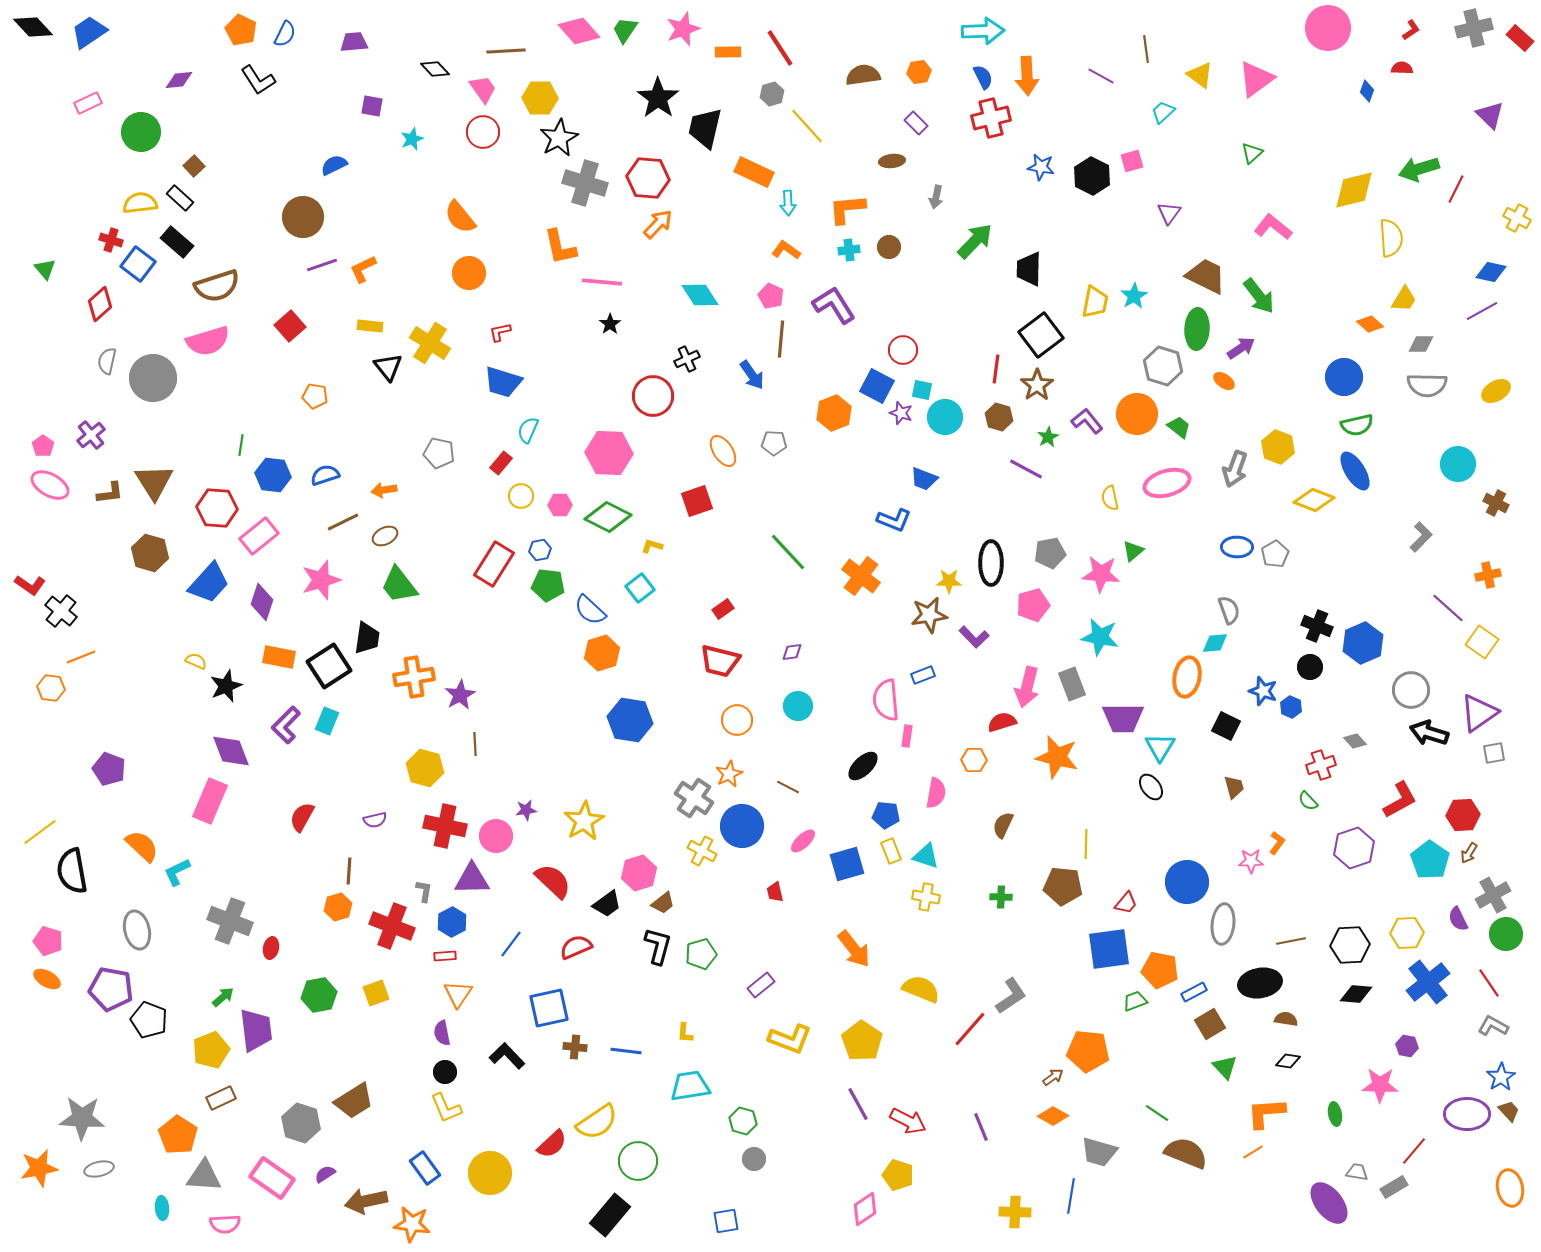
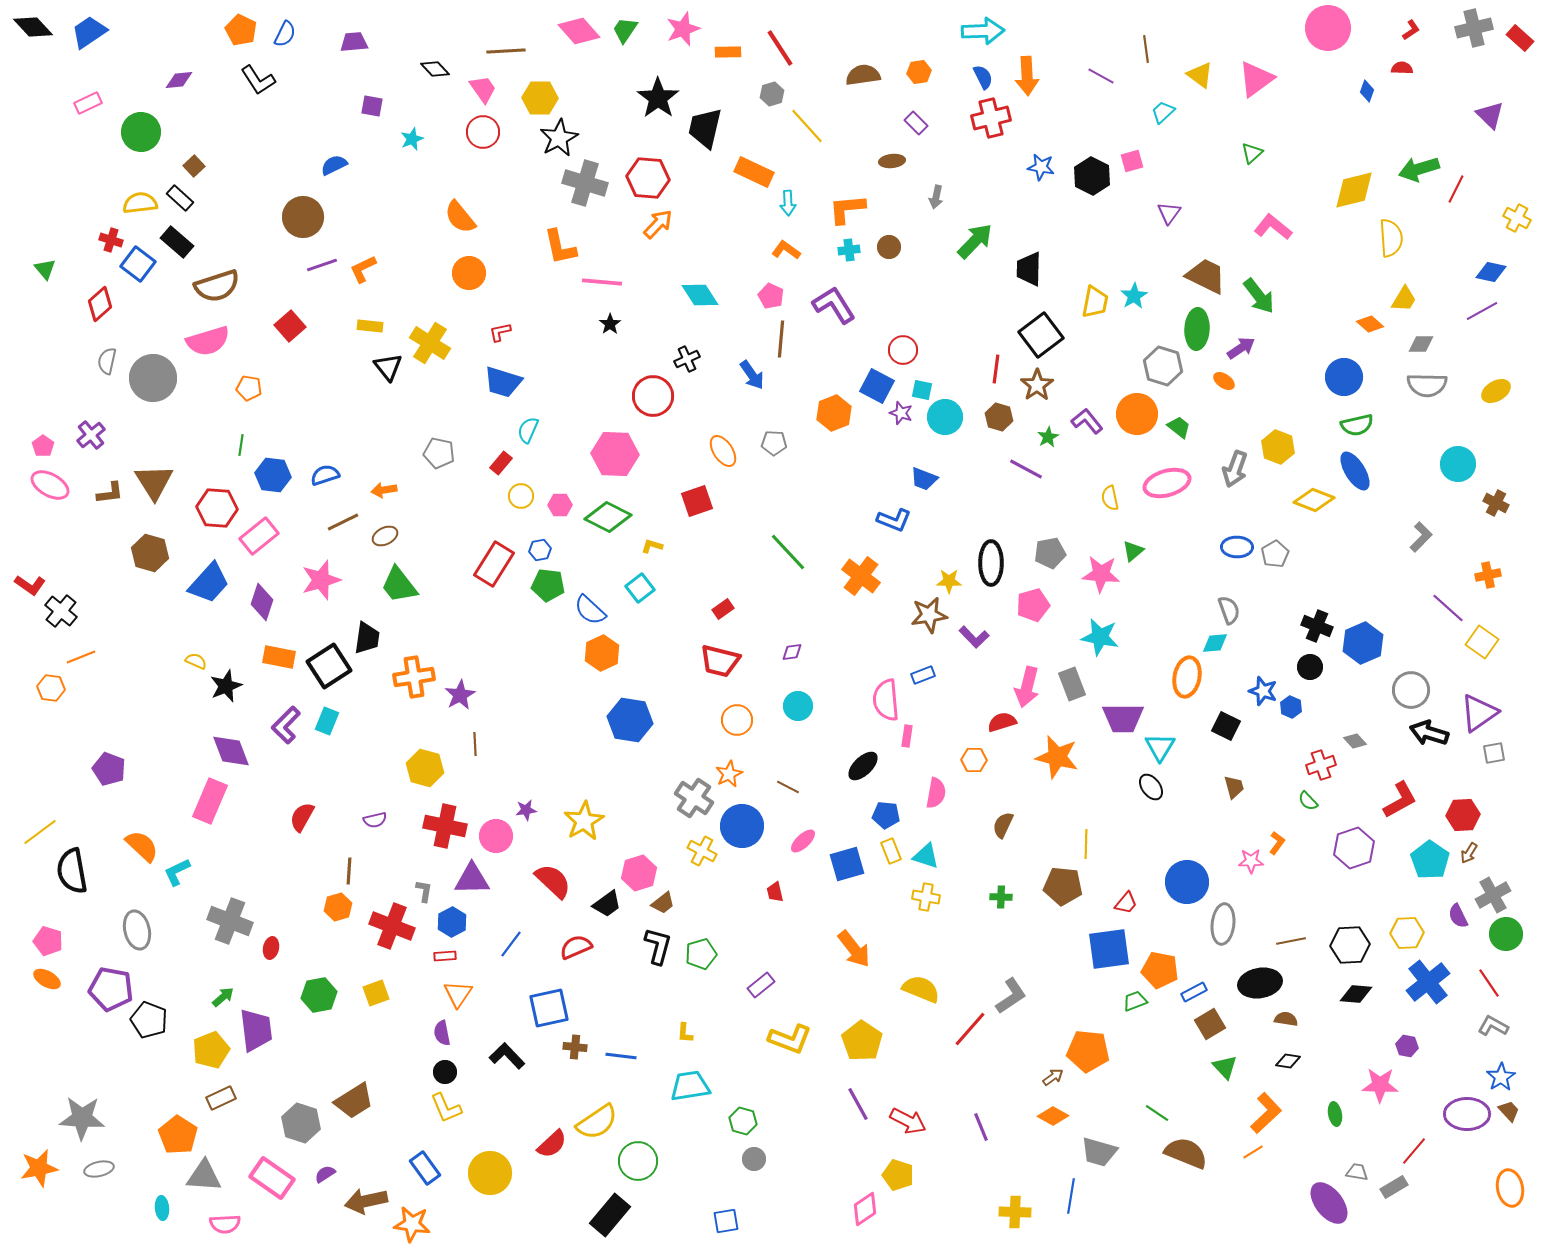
orange pentagon at (315, 396): moved 66 px left, 8 px up
pink hexagon at (609, 453): moved 6 px right, 1 px down
orange hexagon at (602, 653): rotated 8 degrees counterclockwise
purple semicircle at (1458, 919): moved 3 px up
blue line at (626, 1051): moved 5 px left, 5 px down
orange L-shape at (1266, 1113): rotated 141 degrees clockwise
